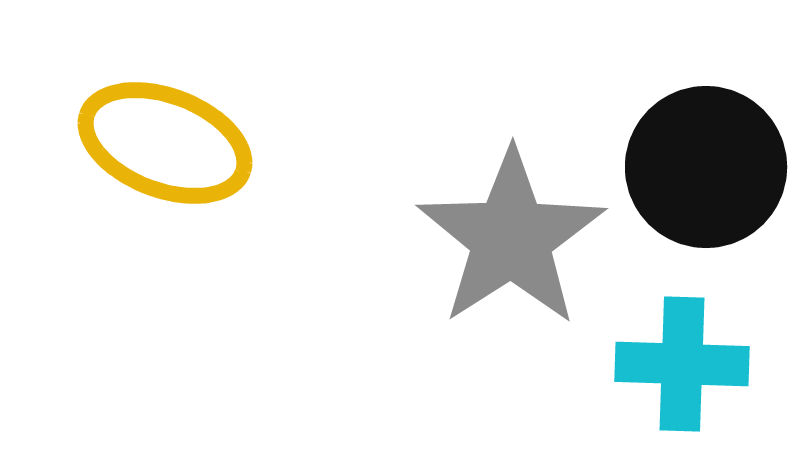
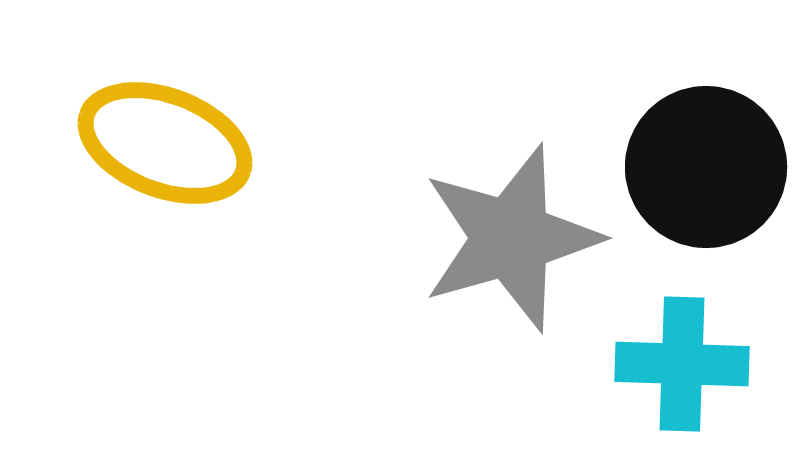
gray star: rotated 17 degrees clockwise
